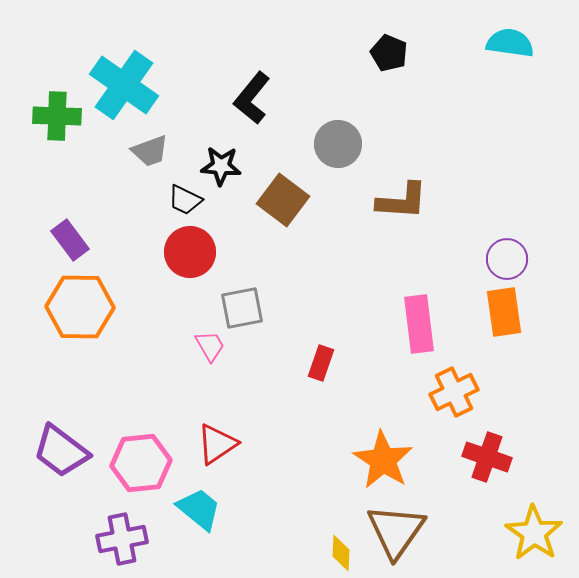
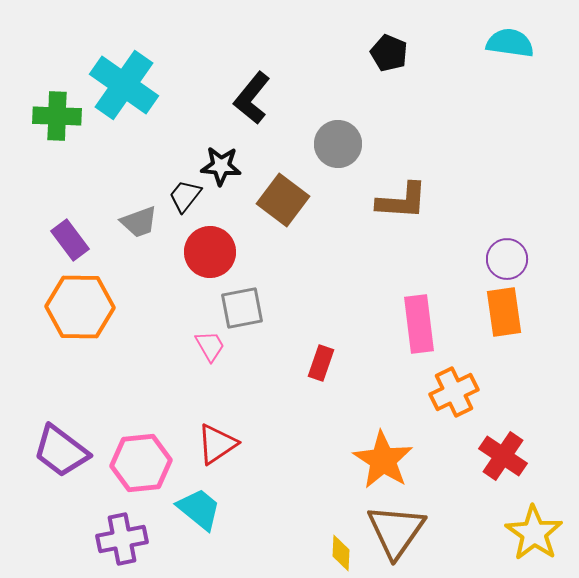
gray trapezoid: moved 11 px left, 71 px down
black trapezoid: moved 4 px up; rotated 102 degrees clockwise
red circle: moved 20 px right
red cross: moved 16 px right, 1 px up; rotated 15 degrees clockwise
